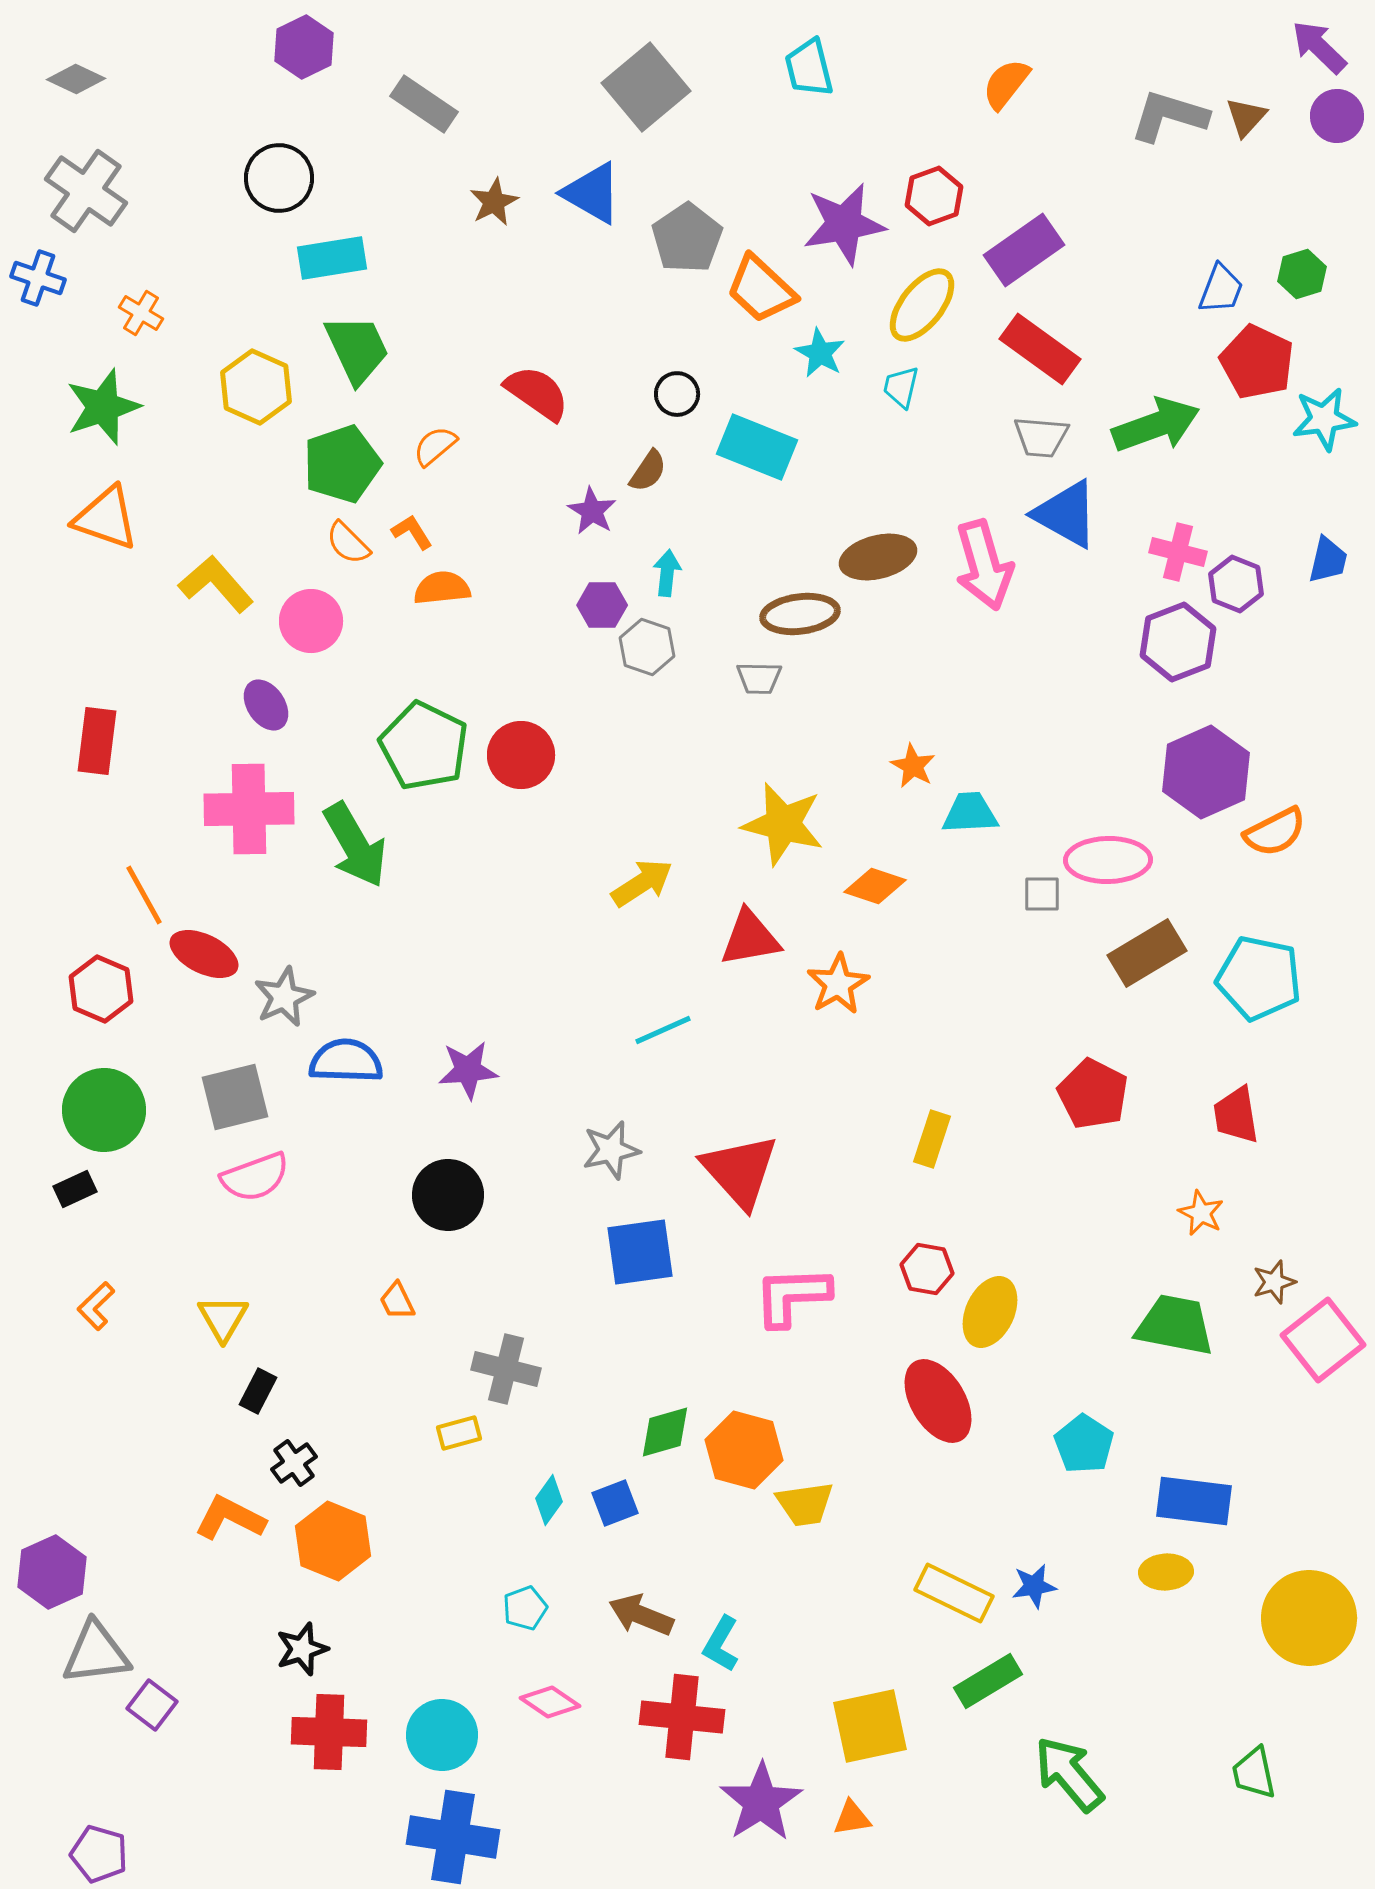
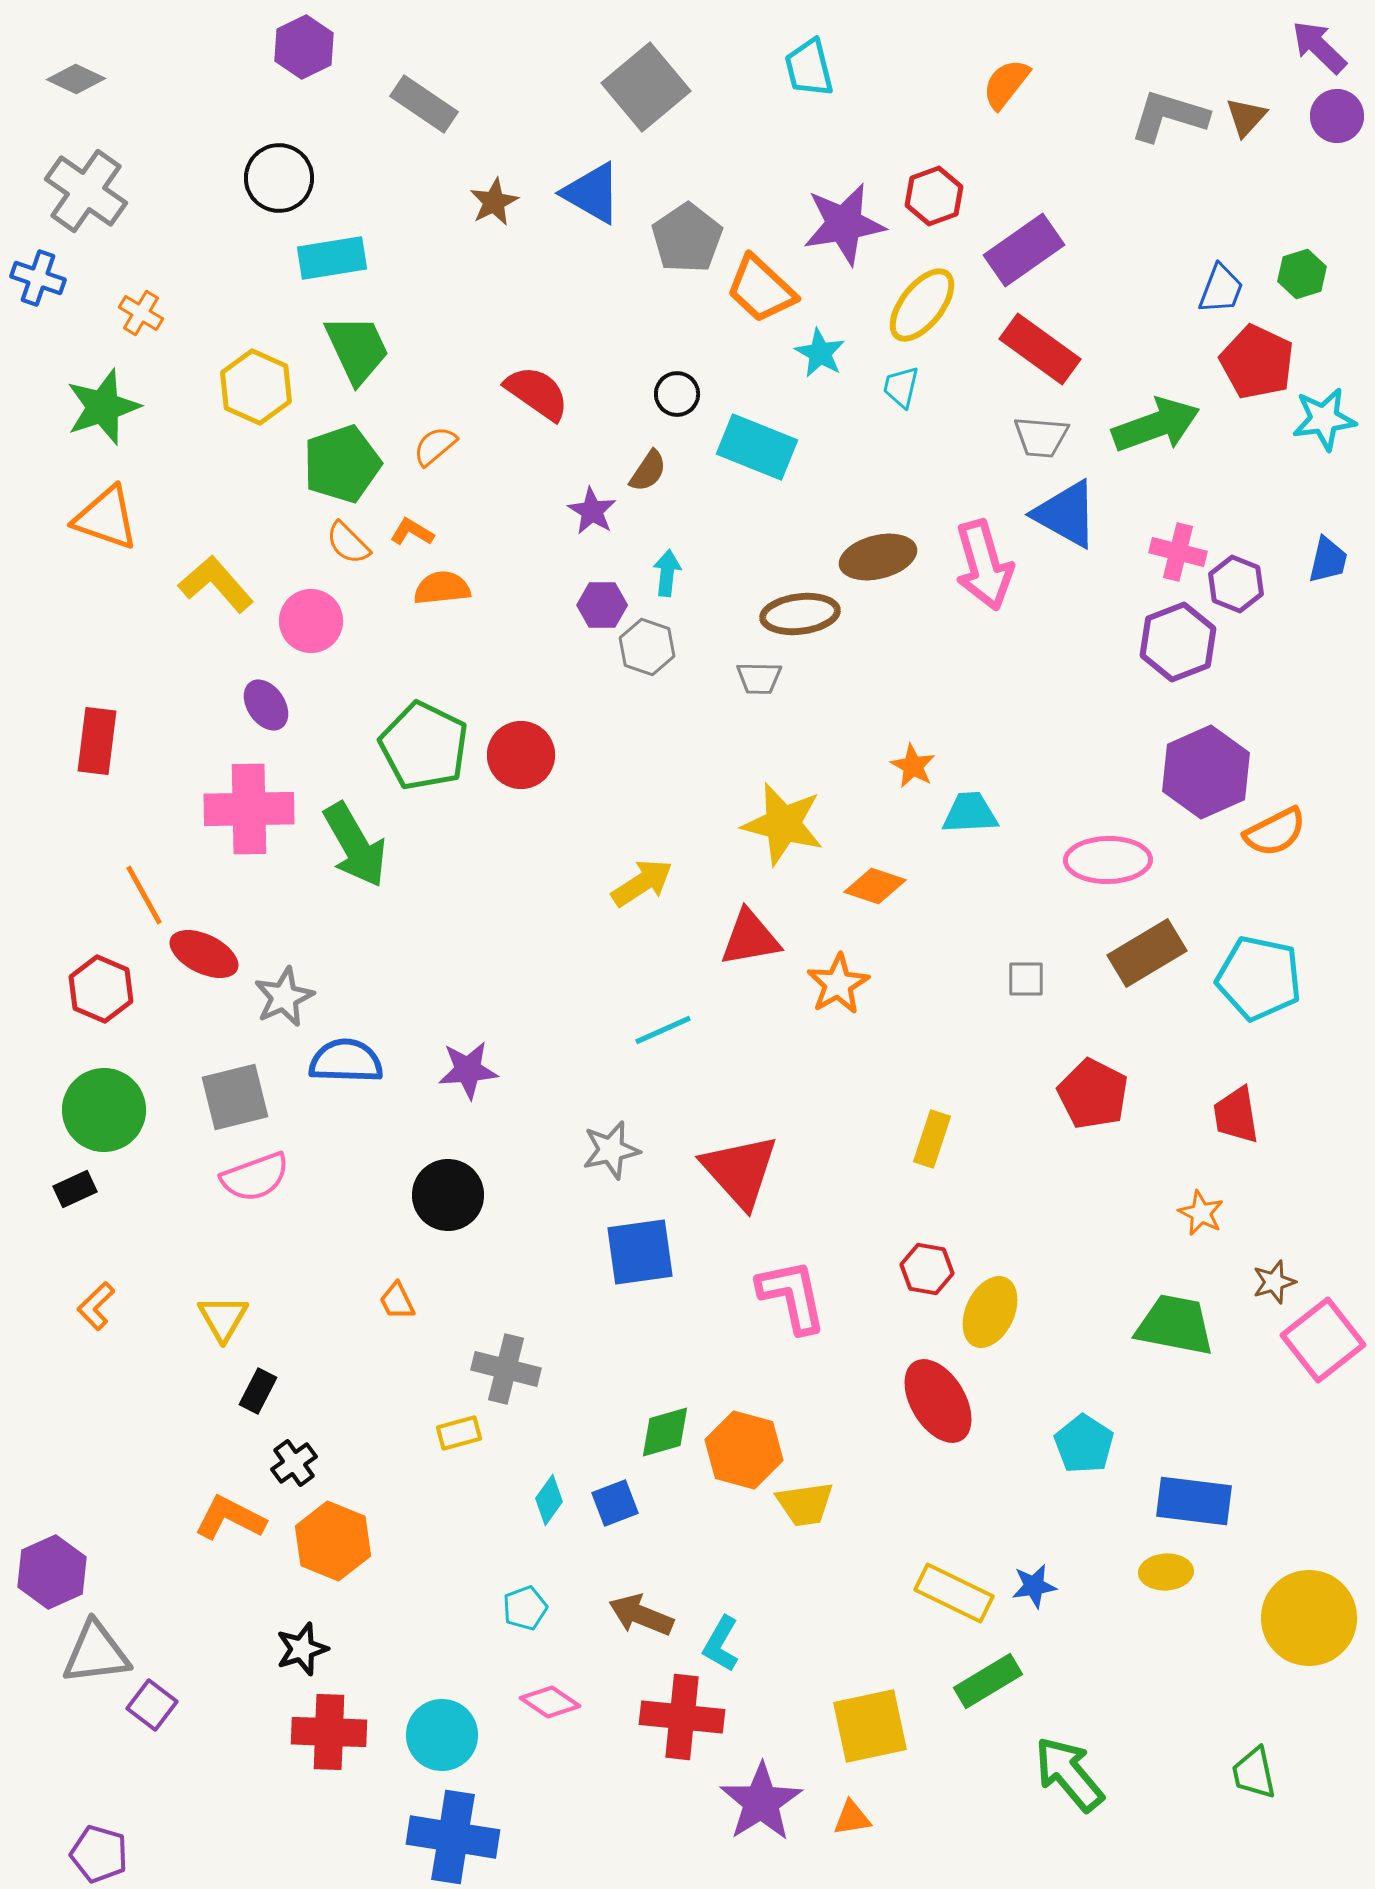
orange L-shape at (412, 532): rotated 27 degrees counterclockwise
gray square at (1042, 894): moved 16 px left, 85 px down
pink L-shape at (792, 1296): rotated 80 degrees clockwise
